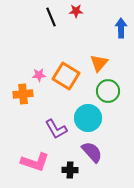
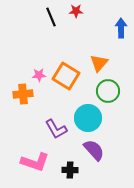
purple semicircle: moved 2 px right, 2 px up
